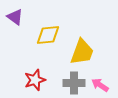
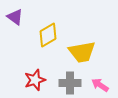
yellow diamond: rotated 25 degrees counterclockwise
yellow trapezoid: rotated 60 degrees clockwise
gray cross: moved 4 px left
